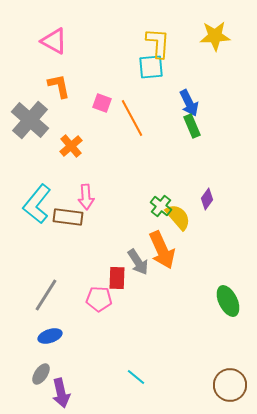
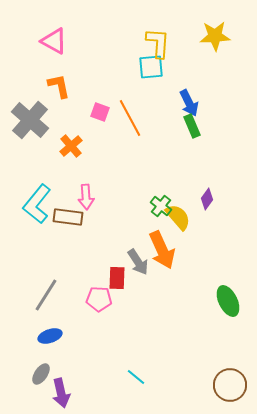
pink square: moved 2 px left, 9 px down
orange line: moved 2 px left
